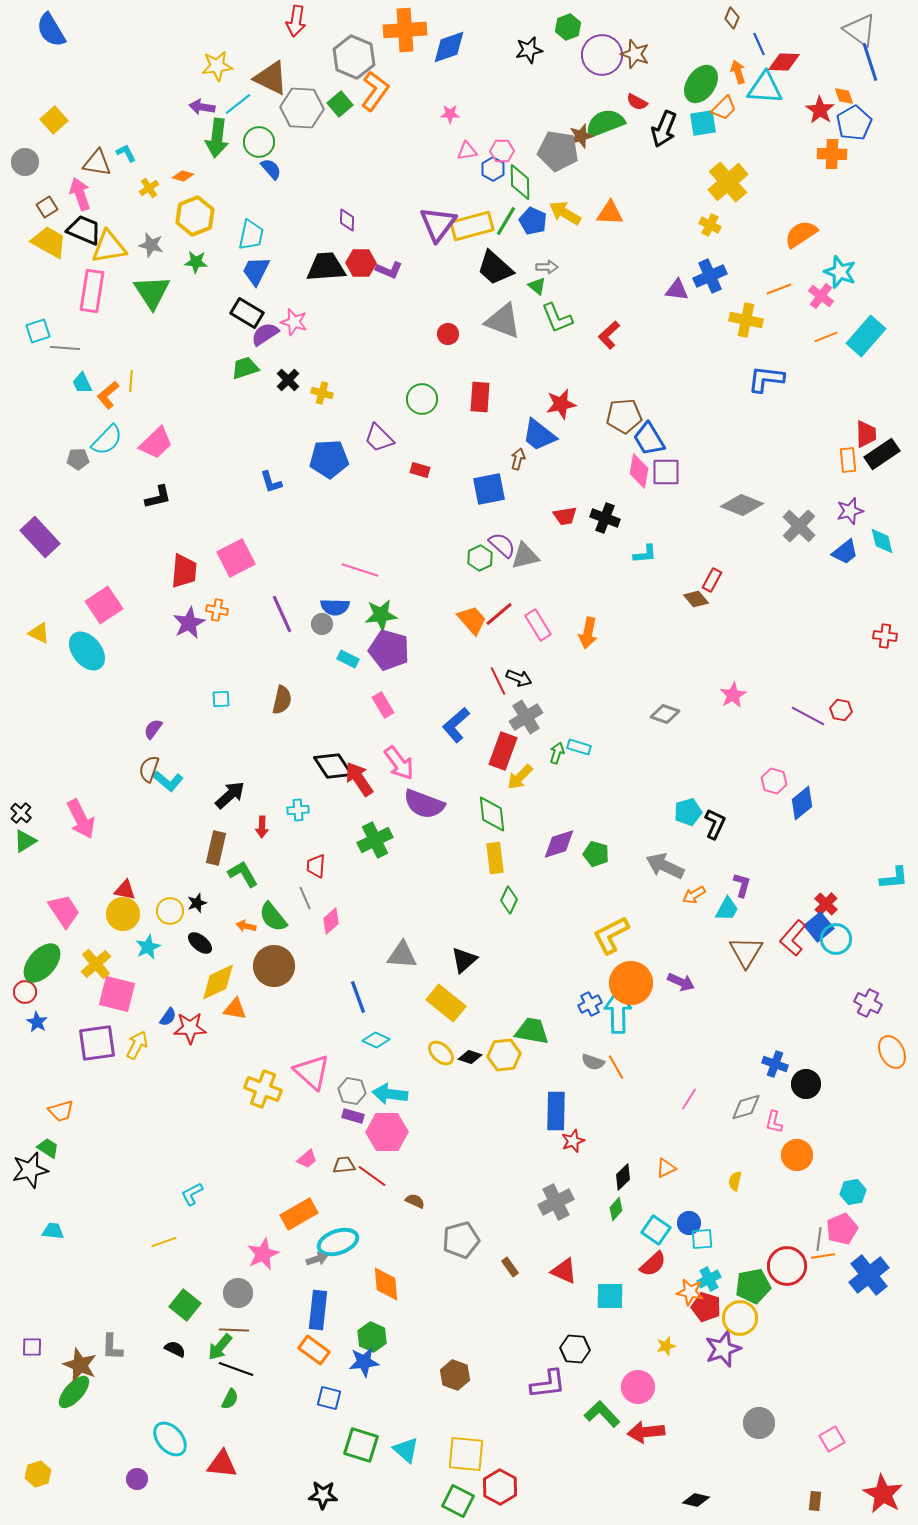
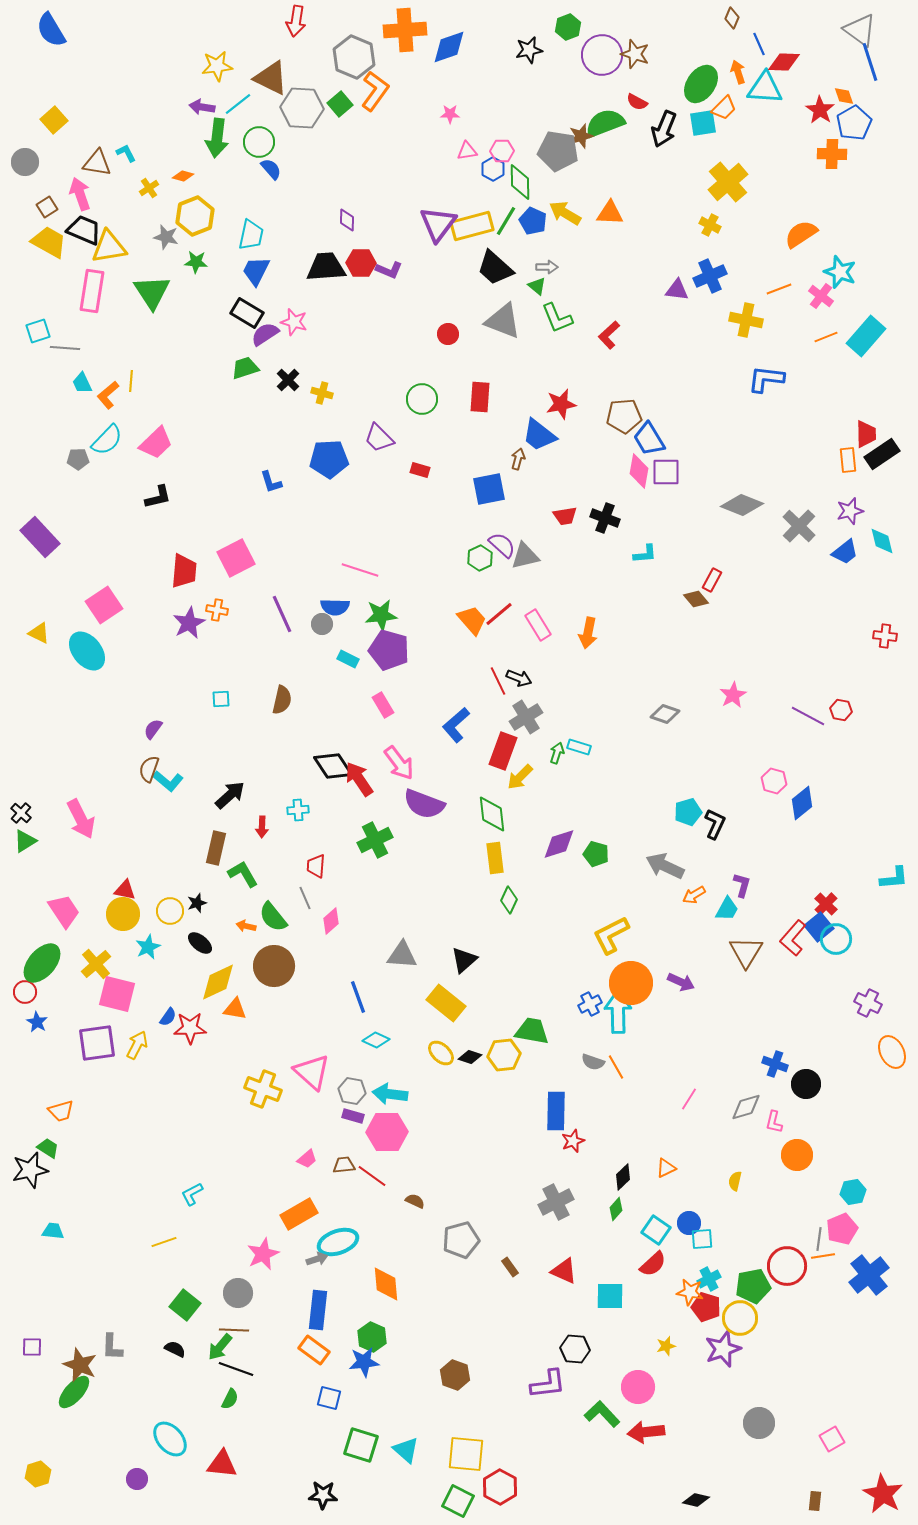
gray star at (151, 245): moved 15 px right, 8 px up
